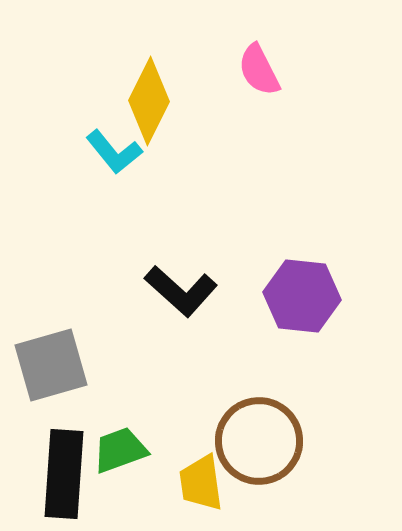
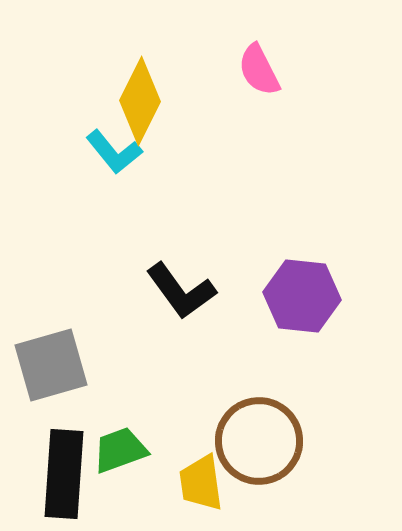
yellow diamond: moved 9 px left
black L-shape: rotated 12 degrees clockwise
